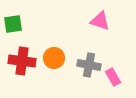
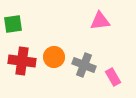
pink triangle: rotated 25 degrees counterclockwise
orange circle: moved 1 px up
gray cross: moved 5 px left; rotated 10 degrees clockwise
